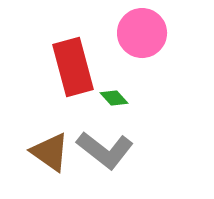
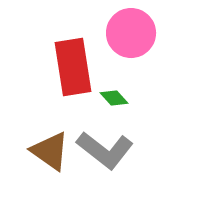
pink circle: moved 11 px left
red rectangle: rotated 6 degrees clockwise
brown triangle: moved 1 px up
